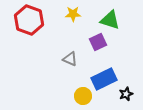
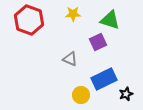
yellow circle: moved 2 px left, 1 px up
